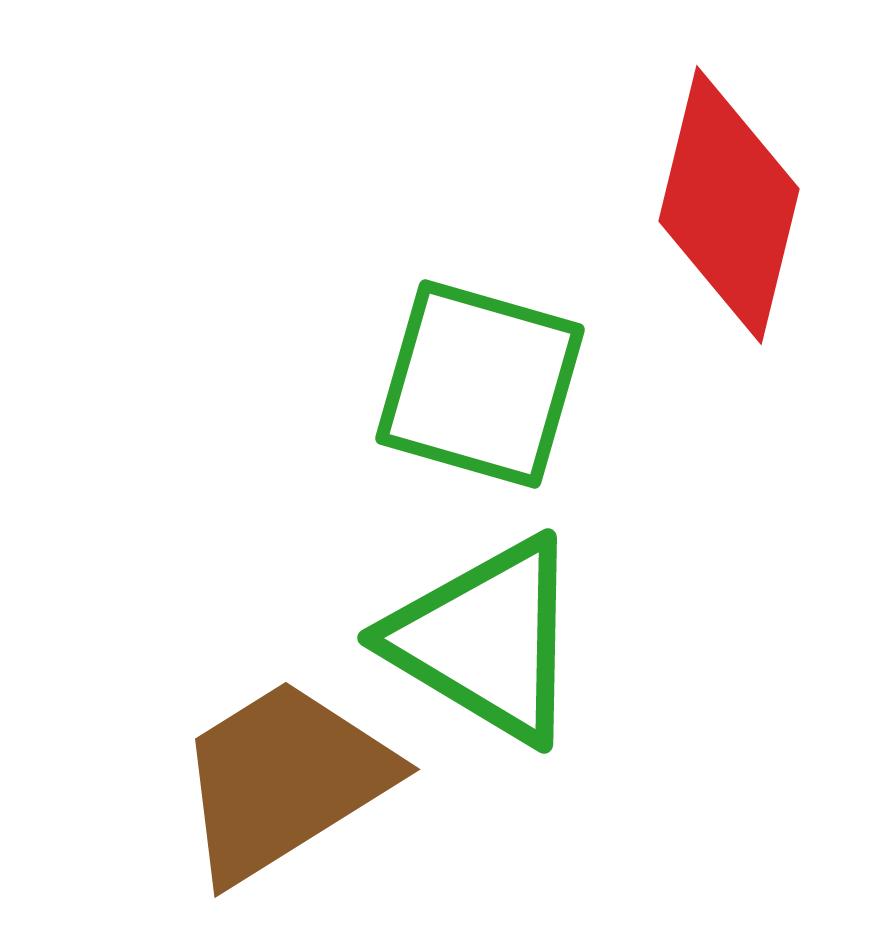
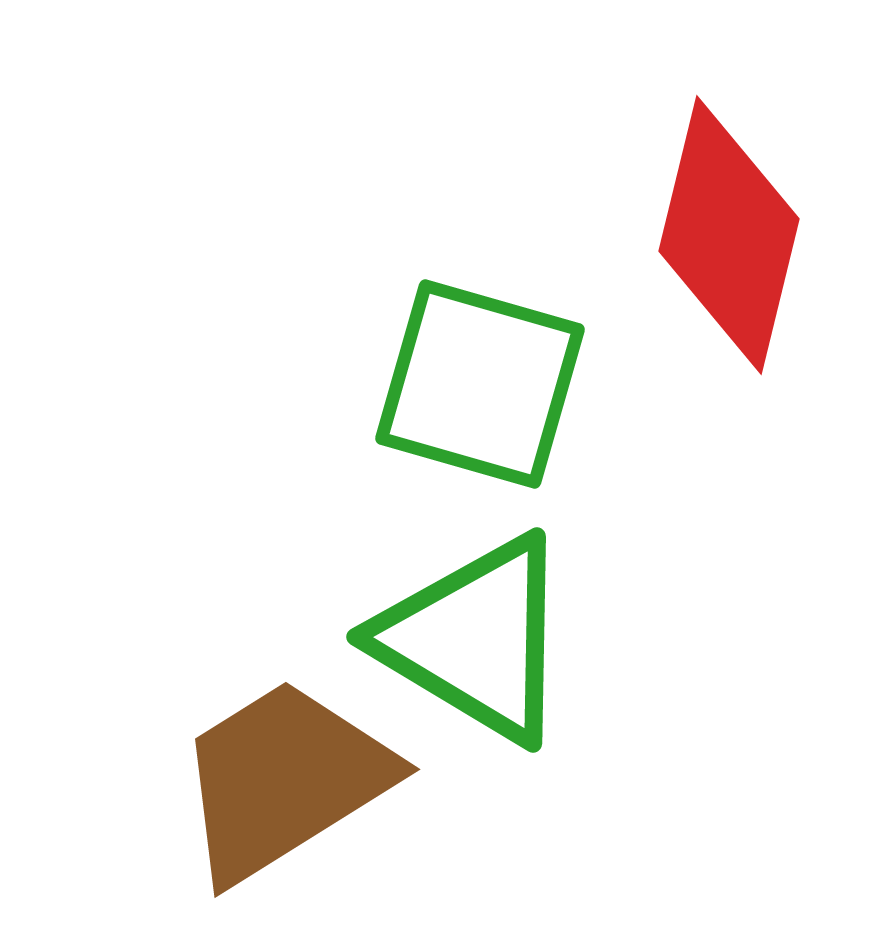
red diamond: moved 30 px down
green triangle: moved 11 px left, 1 px up
